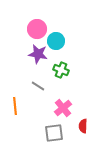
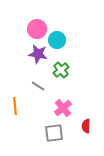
cyan circle: moved 1 px right, 1 px up
green cross: rotated 28 degrees clockwise
red semicircle: moved 3 px right
